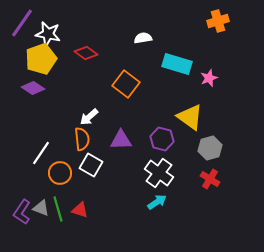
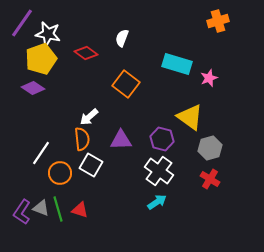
white semicircle: moved 21 px left; rotated 60 degrees counterclockwise
white cross: moved 2 px up
